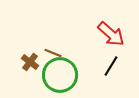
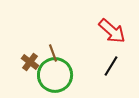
red arrow: moved 1 px right, 3 px up
brown line: rotated 48 degrees clockwise
green circle: moved 5 px left
